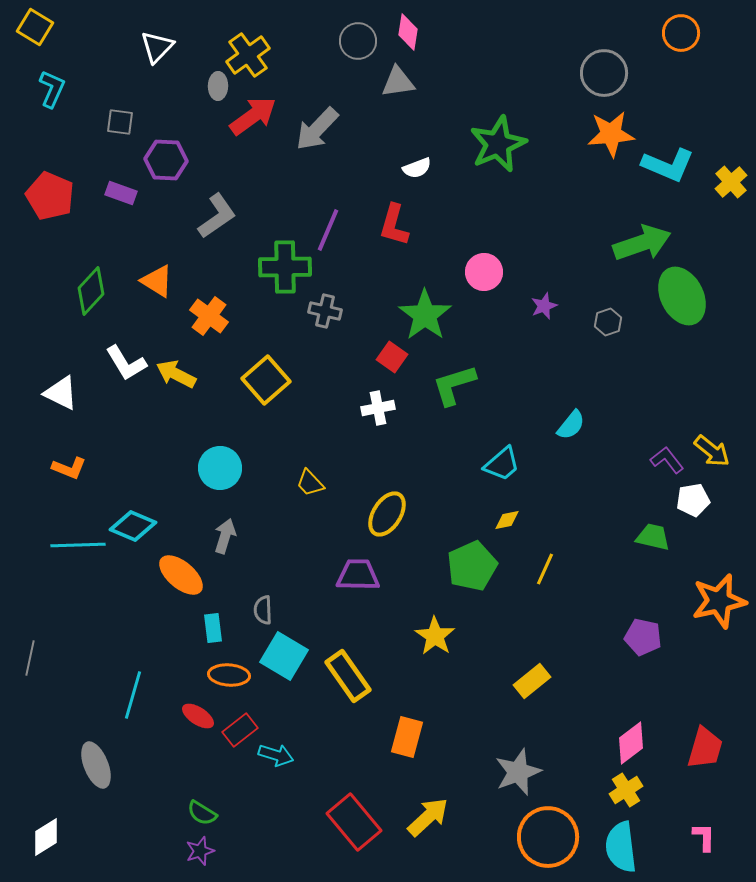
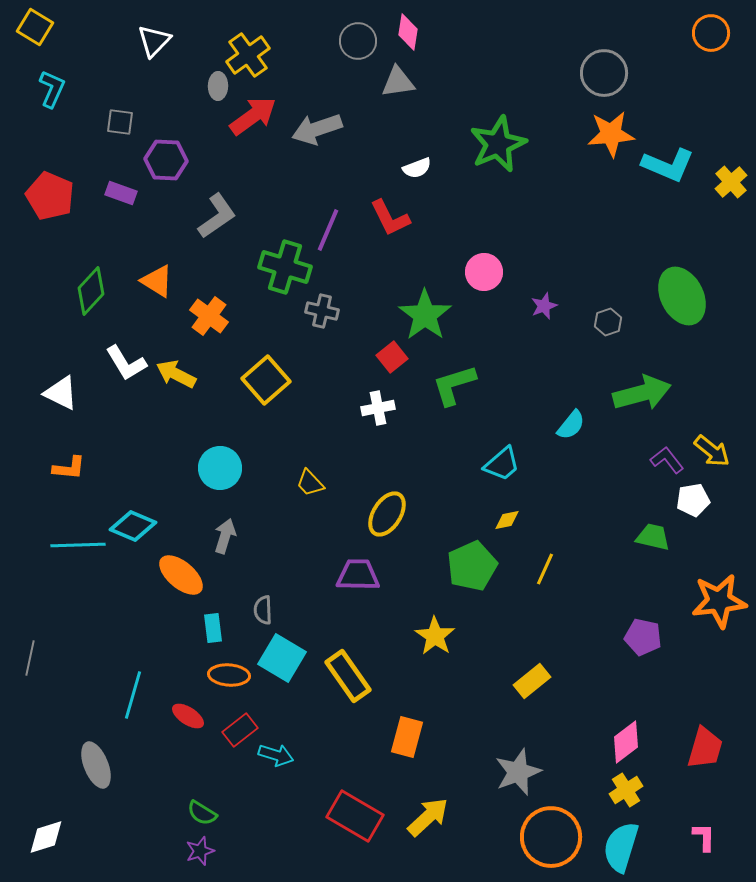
orange circle at (681, 33): moved 30 px right
white triangle at (157, 47): moved 3 px left, 6 px up
gray arrow at (317, 129): rotated 27 degrees clockwise
red L-shape at (394, 225): moved 4 px left, 7 px up; rotated 42 degrees counterclockwise
green arrow at (642, 243): moved 150 px down; rotated 4 degrees clockwise
green cross at (285, 267): rotated 18 degrees clockwise
gray cross at (325, 311): moved 3 px left
red square at (392, 357): rotated 16 degrees clockwise
orange L-shape at (69, 468): rotated 16 degrees counterclockwise
orange star at (719, 601): rotated 6 degrees clockwise
cyan square at (284, 656): moved 2 px left, 2 px down
red ellipse at (198, 716): moved 10 px left
pink diamond at (631, 743): moved 5 px left, 1 px up
red rectangle at (354, 822): moved 1 px right, 6 px up; rotated 20 degrees counterclockwise
white diamond at (46, 837): rotated 15 degrees clockwise
orange circle at (548, 837): moved 3 px right
cyan semicircle at (621, 847): rotated 24 degrees clockwise
